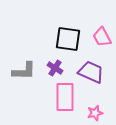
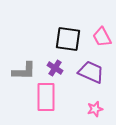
pink rectangle: moved 19 px left
pink star: moved 4 px up
